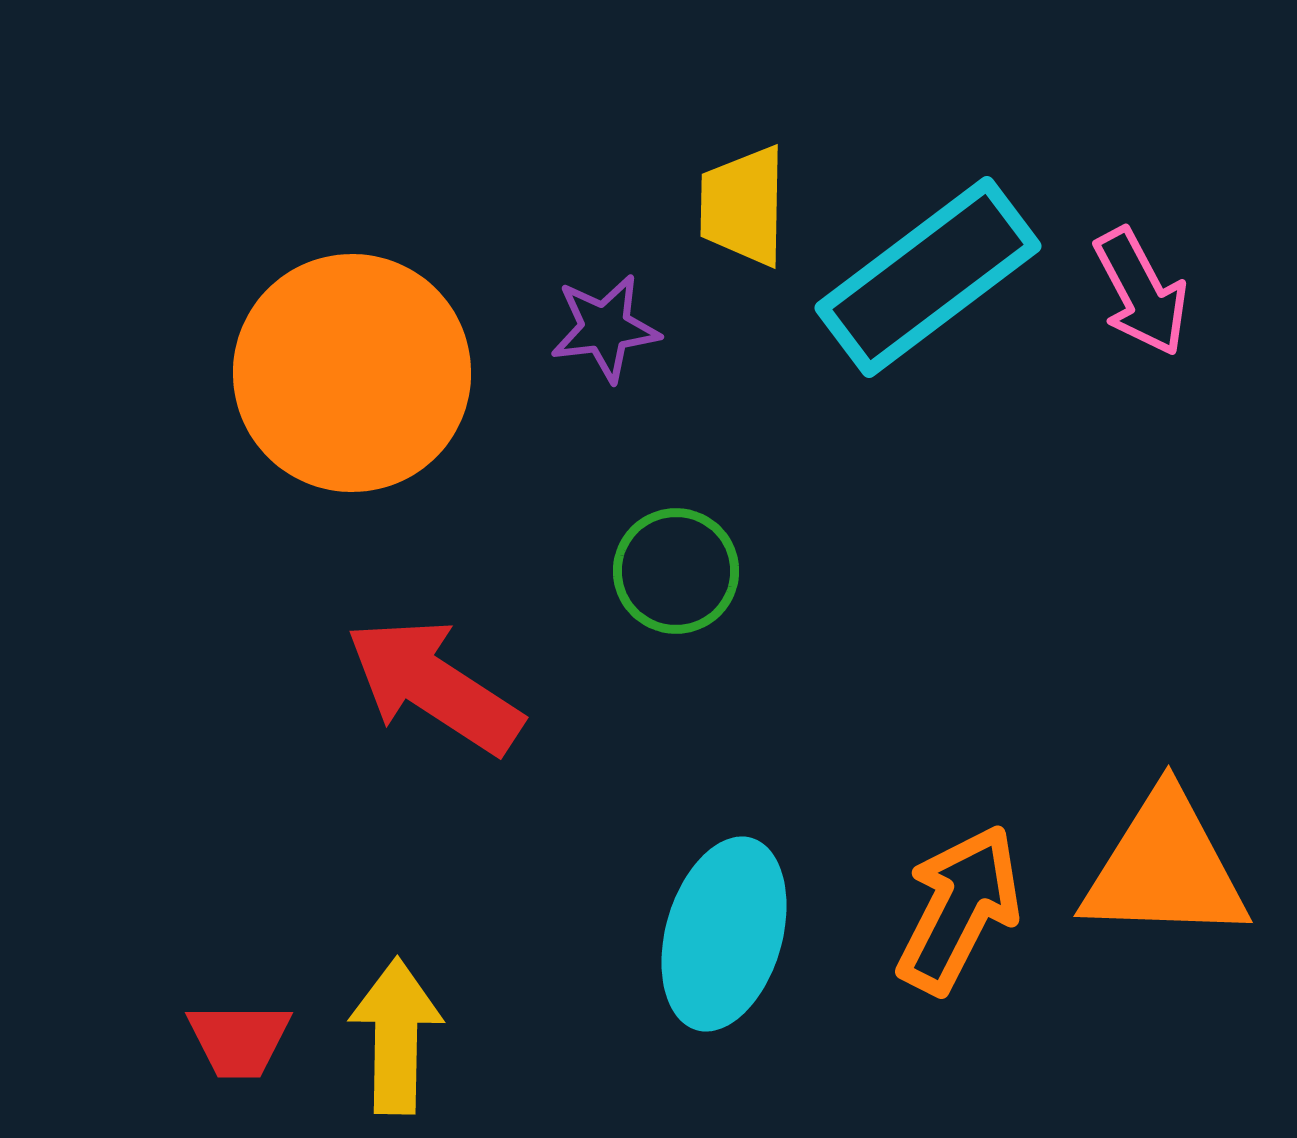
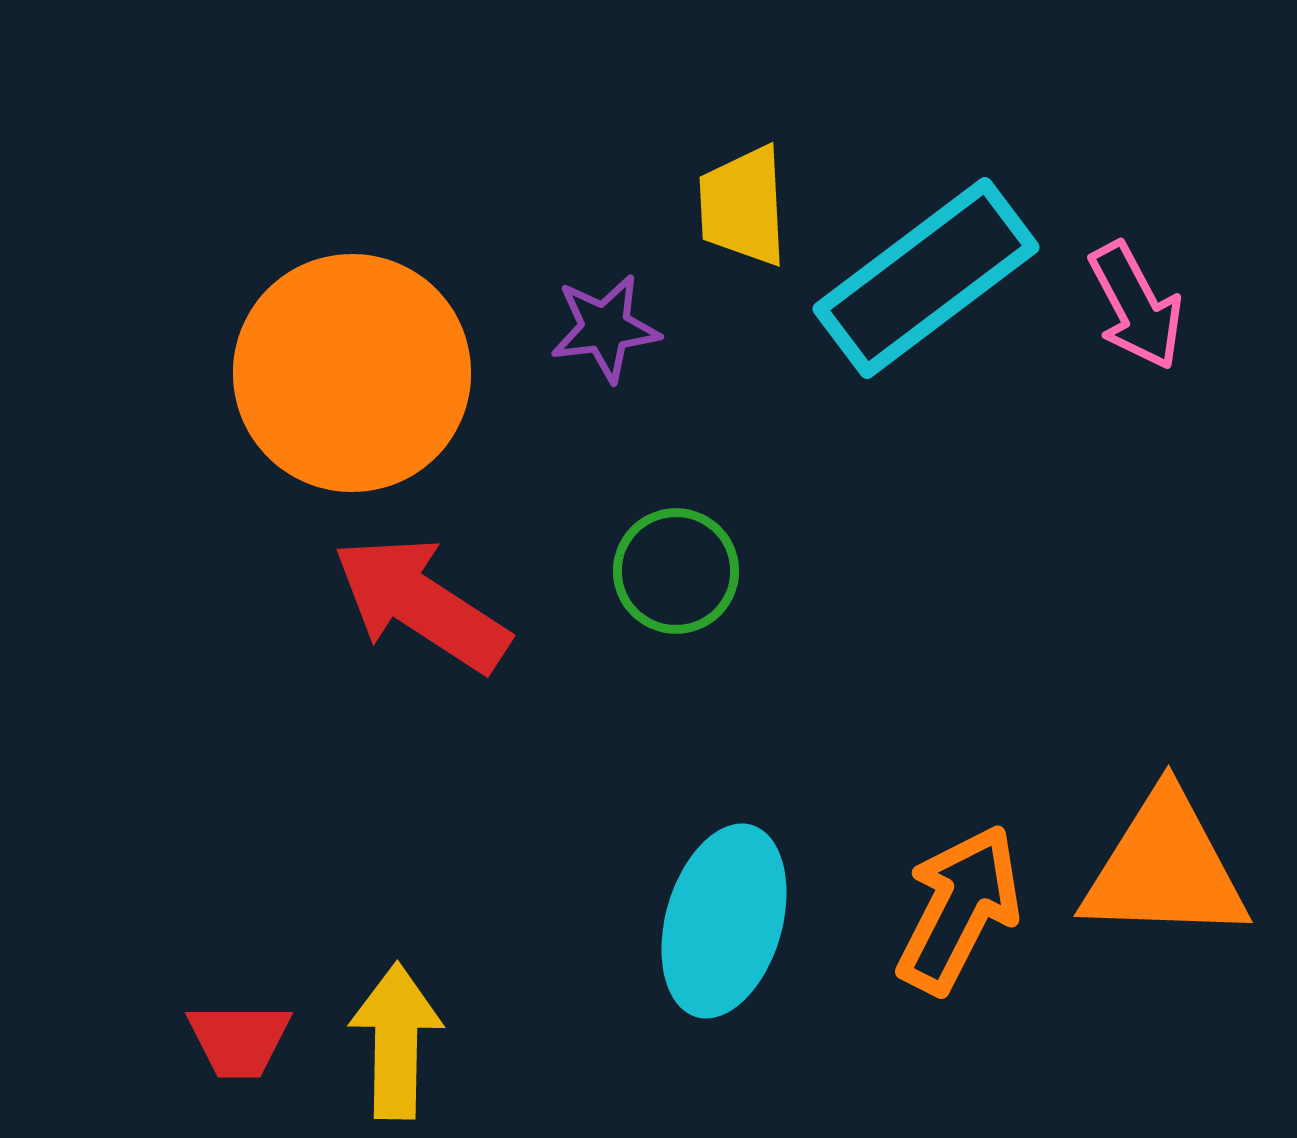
yellow trapezoid: rotated 4 degrees counterclockwise
cyan rectangle: moved 2 px left, 1 px down
pink arrow: moved 5 px left, 14 px down
red arrow: moved 13 px left, 82 px up
cyan ellipse: moved 13 px up
yellow arrow: moved 5 px down
